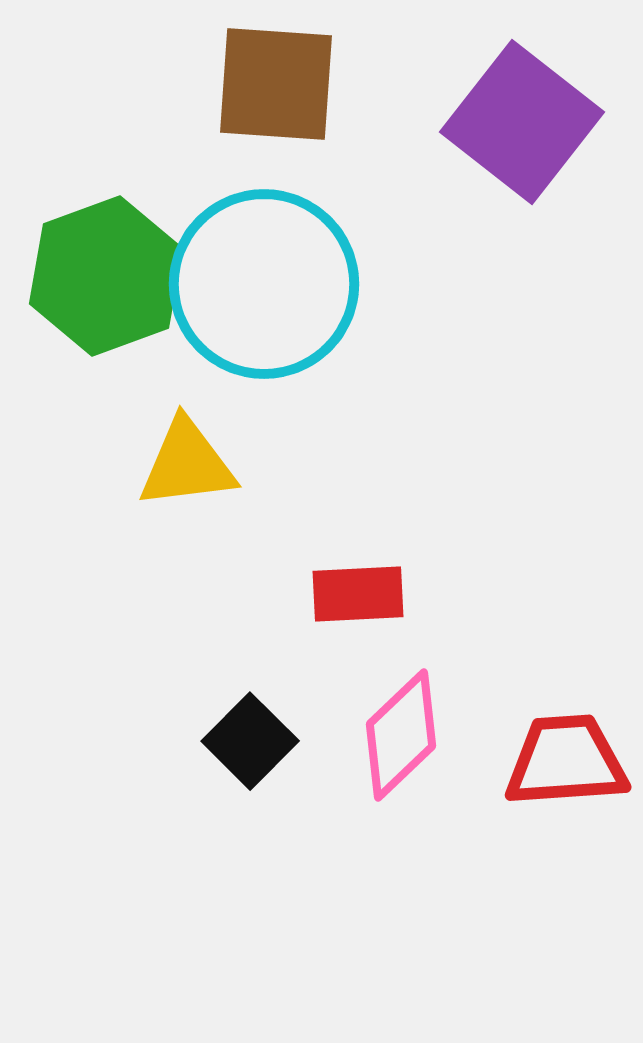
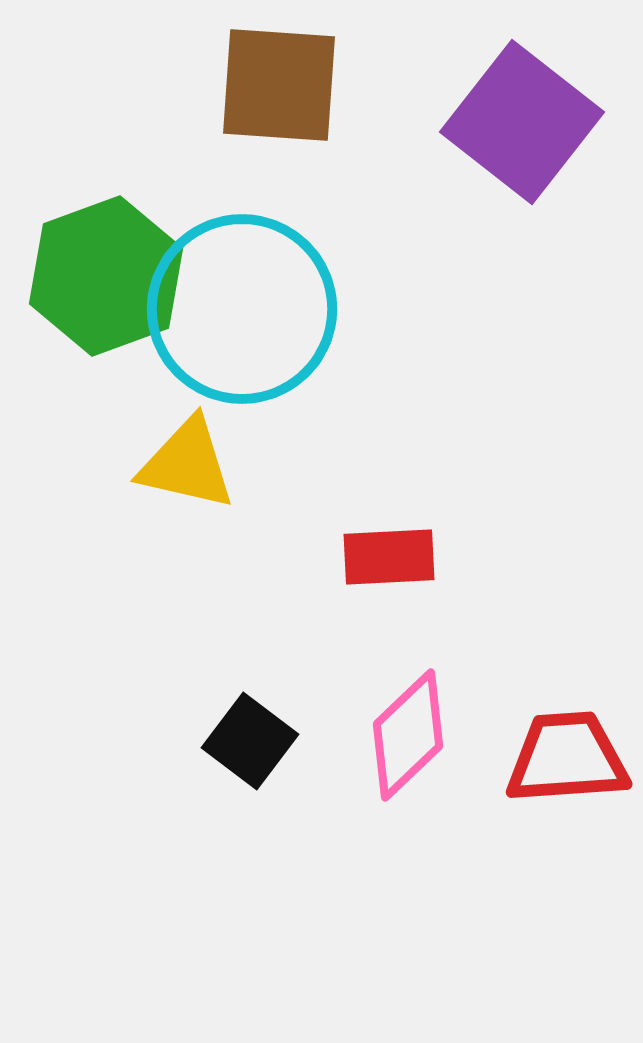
brown square: moved 3 px right, 1 px down
cyan circle: moved 22 px left, 25 px down
yellow triangle: rotated 20 degrees clockwise
red rectangle: moved 31 px right, 37 px up
pink diamond: moved 7 px right
black square: rotated 8 degrees counterclockwise
red trapezoid: moved 1 px right, 3 px up
